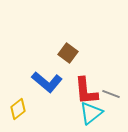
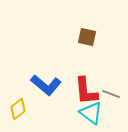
brown square: moved 19 px right, 16 px up; rotated 24 degrees counterclockwise
blue L-shape: moved 1 px left, 3 px down
cyan triangle: rotated 45 degrees counterclockwise
